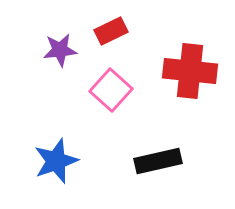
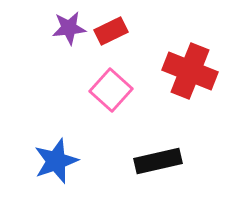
purple star: moved 9 px right, 22 px up
red cross: rotated 16 degrees clockwise
